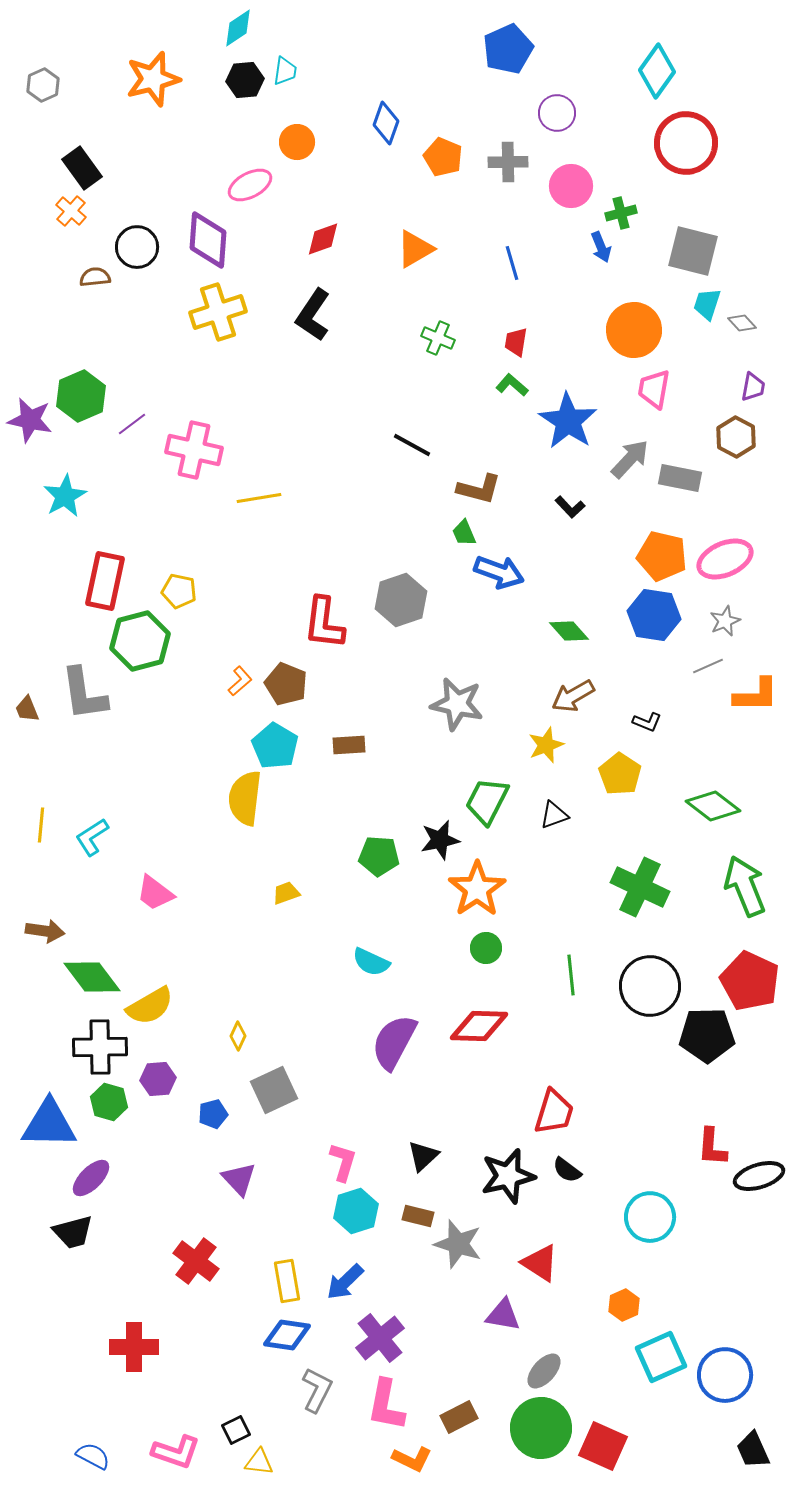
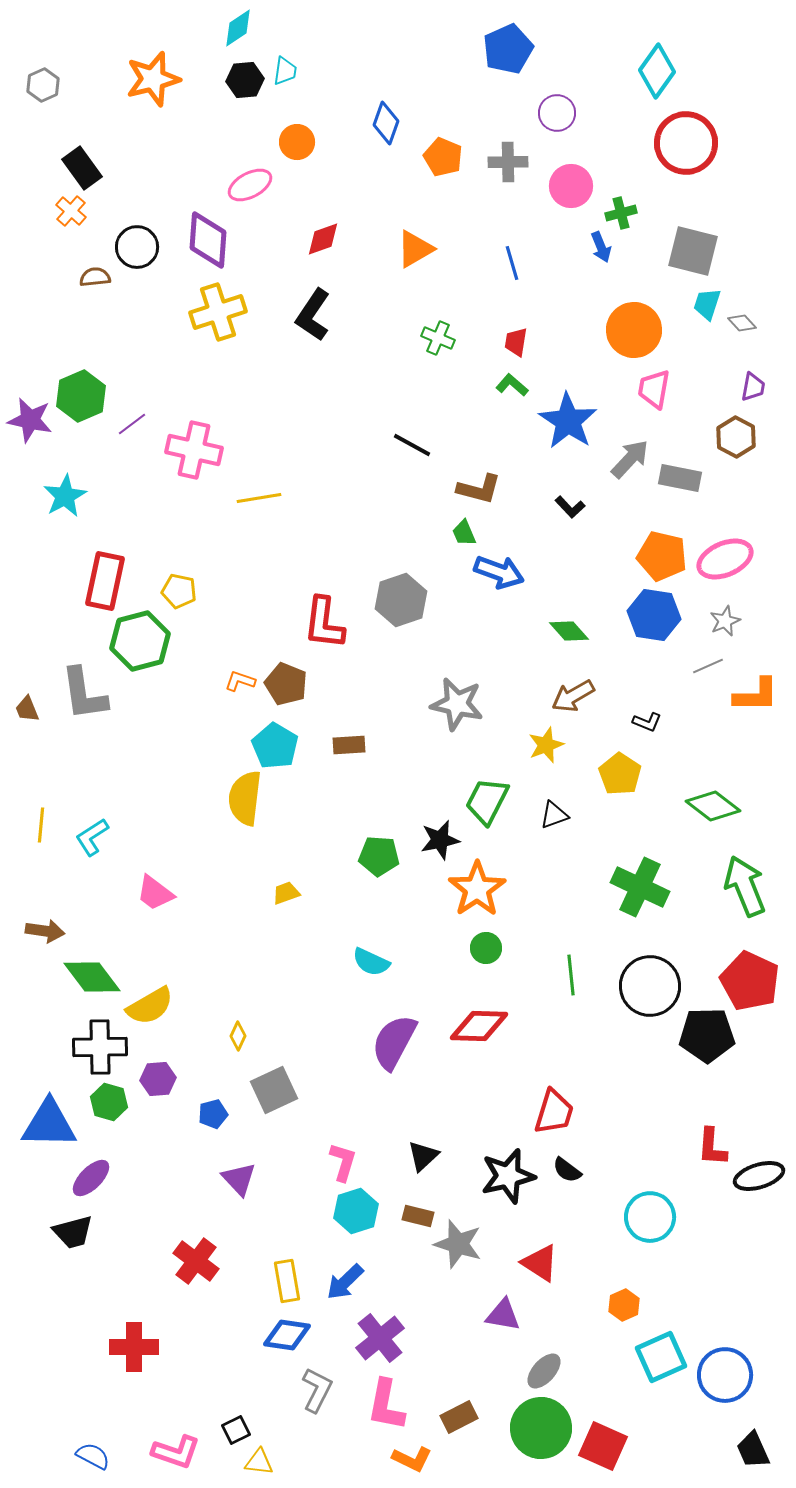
orange L-shape at (240, 681): rotated 120 degrees counterclockwise
